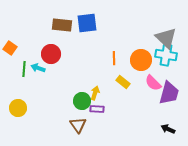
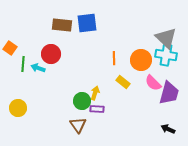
green line: moved 1 px left, 5 px up
